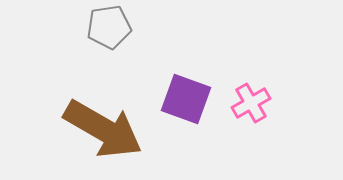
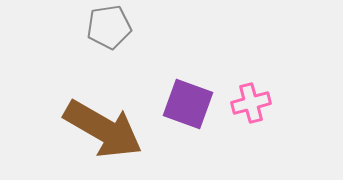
purple square: moved 2 px right, 5 px down
pink cross: rotated 15 degrees clockwise
